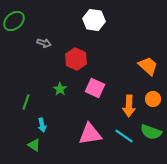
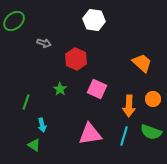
orange trapezoid: moved 6 px left, 3 px up
pink square: moved 2 px right, 1 px down
cyan line: rotated 72 degrees clockwise
